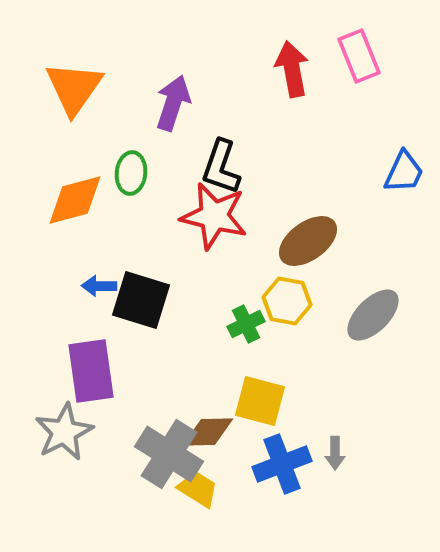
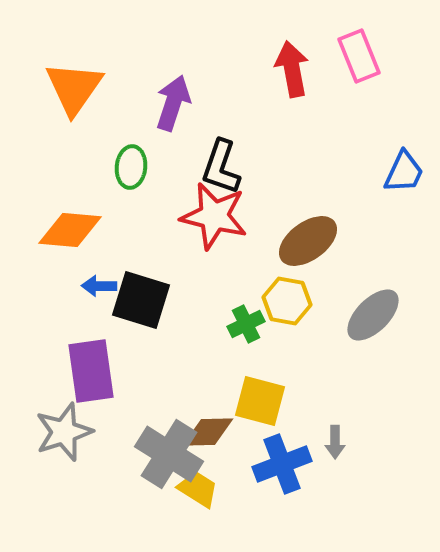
green ellipse: moved 6 px up
orange diamond: moved 5 px left, 30 px down; rotated 20 degrees clockwise
gray star: rotated 8 degrees clockwise
gray arrow: moved 11 px up
